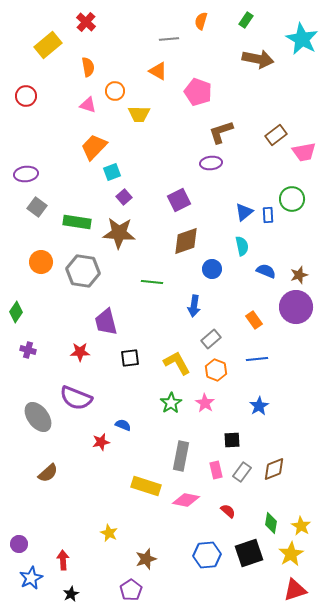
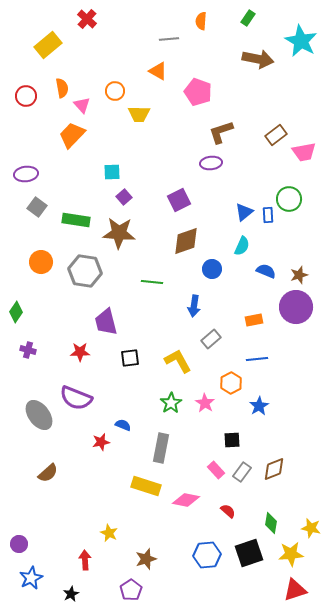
green rectangle at (246, 20): moved 2 px right, 2 px up
orange semicircle at (201, 21): rotated 12 degrees counterclockwise
red cross at (86, 22): moved 1 px right, 3 px up
cyan star at (302, 39): moved 1 px left, 2 px down
orange semicircle at (88, 67): moved 26 px left, 21 px down
pink triangle at (88, 105): moved 6 px left; rotated 30 degrees clockwise
orange trapezoid at (94, 147): moved 22 px left, 12 px up
cyan square at (112, 172): rotated 18 degrees clockwise
green circle at (292, 199): moved 3 px left
green rectangle at (77, 222): moved 1 px left, 2 px up
cyan semicircle at (242, 246): rotated 36 degrees clockwise
gray hexagon at (83, 271): moved 2 px right
orange rectangle at (254, 320): rotated 66 degrees counterclockwise
yellow L-shape at (177, 363): moved 1 px right, 2 px up
orange hexagon at (216, 370): moved 15 px right, 13 px down; rotated 10 degrees clockwise
gray ellipse at (38, 417): moved 1 px right, 2 px up
gray rectangle at (181, 456): moved 20 px left, 8 px up
pink rectangle at (216, 470): rotated 30 degrees counterclockwise
yellow star at (301, 526): moved 10 px right, 2 px down; rotated 18 degrees counterclockwise
yellow star at (291, 554): rotated 25 degrees clockwise
red arrow at (63, 560): moved 22 px right
